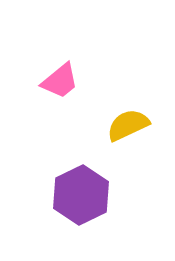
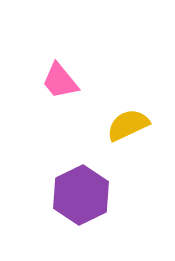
pink trapezoid: rotated 90 degrees clockwise
